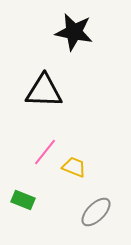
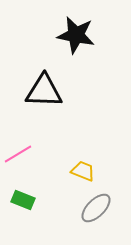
black star: moved 2 px right, 3 px down
pink line: moved 27 px left, 2 px down; rotated 20 degrees clockwise
yellow trapezoid: moved 9 px right, 4 px down
gray ellipse: moved 4 px up
